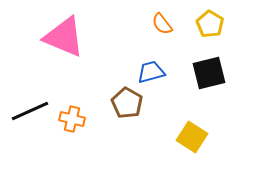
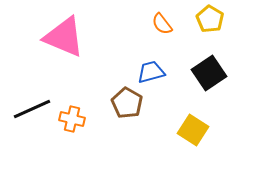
yellow pentagon: moved 5 px up
black square: rotated 20 degrees counterclockwise
black line: moved 2 px right, 2 px up
yellow square: moved 1 px right, 7 px up
